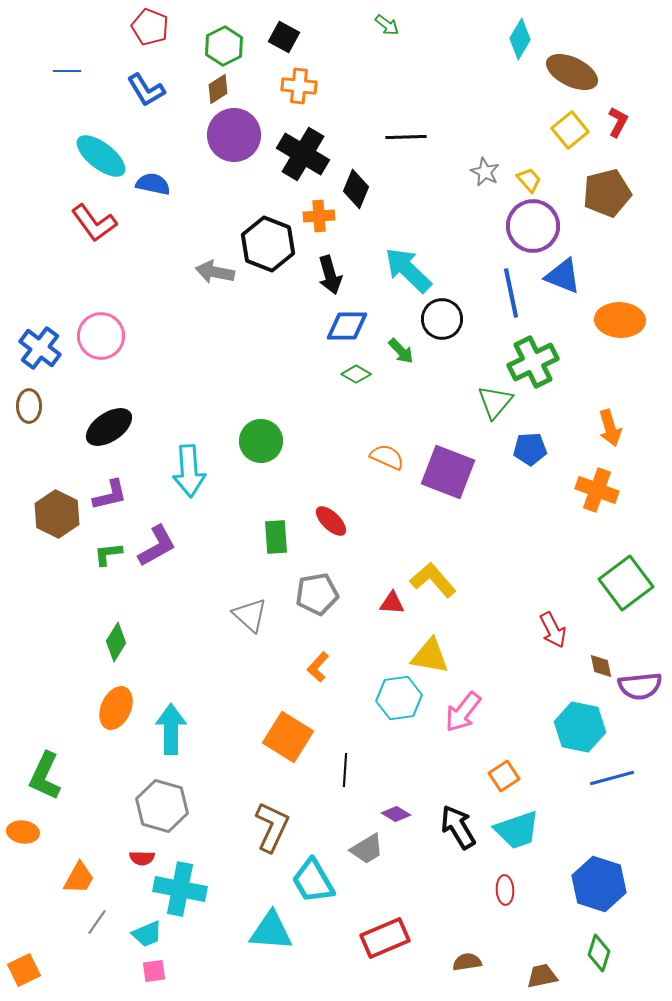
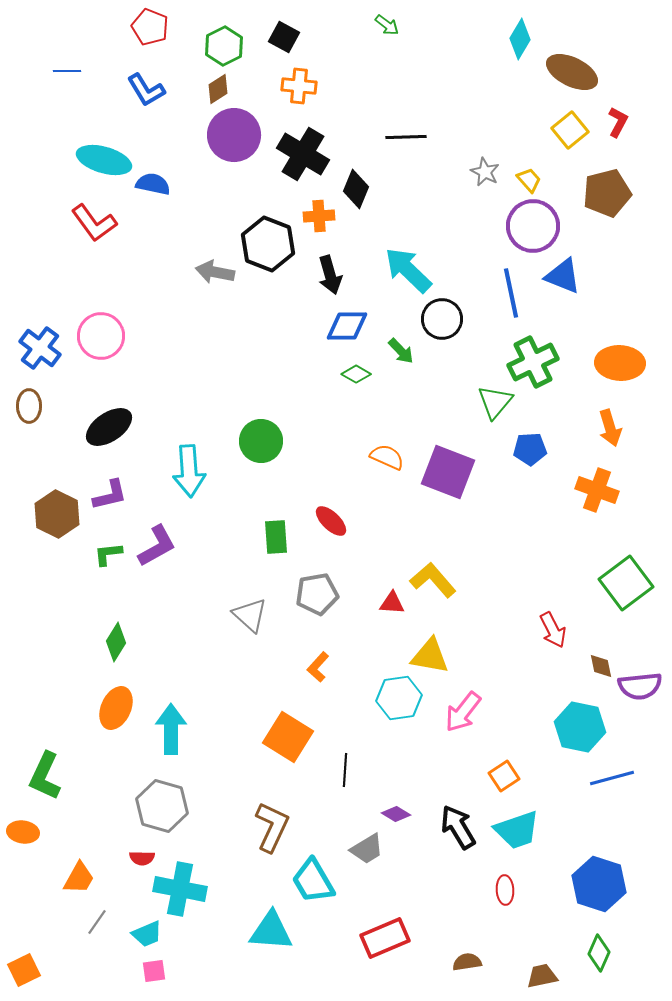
cyan ellipse at (101, 156): moved 3 px right, 4 px down; rotated 22 degrees counterclockwise
orange ellipse at (620, 320): moved 43 px down
green diamond at (599, 953): rotated 6 degrees clockwise
